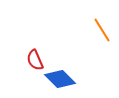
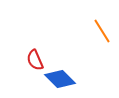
orange line: moved 1 px down
